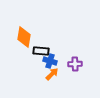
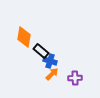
black rectangle: rotated 35 degrees clockwise
purple cross: moved 14 px down
